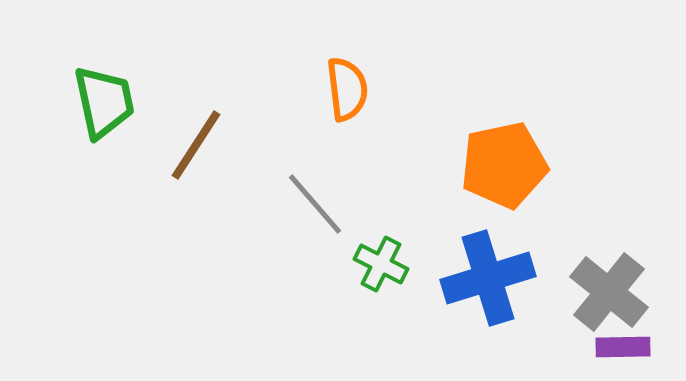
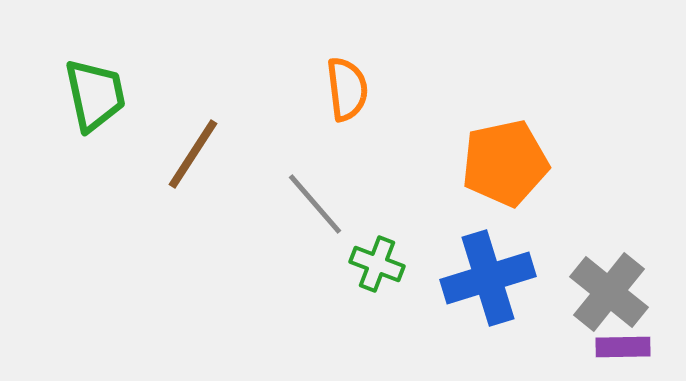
green trapezoid: moved 9 px left, 7 px up
brown line: moved 3 px left, 9 px down
orange pentagon: moved 1 px right, 2 px up
green cross: moved 4 px left; rotated 6 degrees counterclockwise
